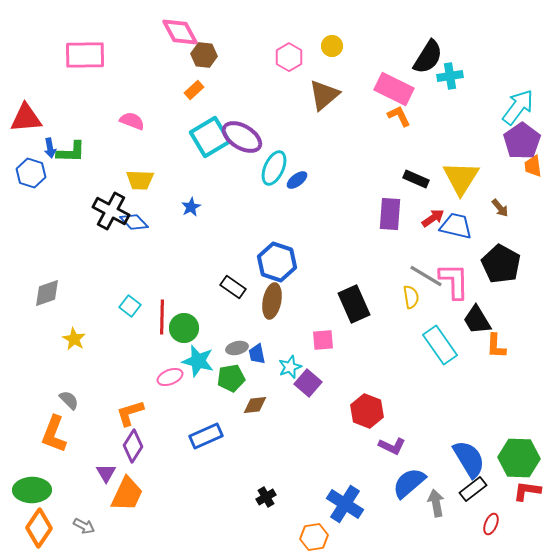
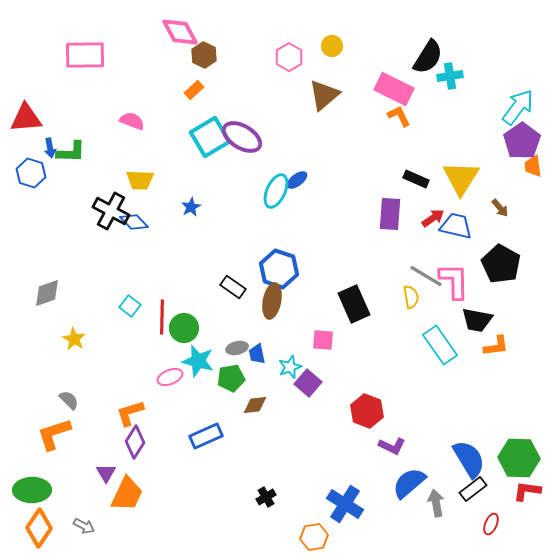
brown hexagon at (204, 55): rotated 20 degrees clockwise
cyan ellipse at (274, 168): moved 2 px right, 23 px down
blue hexagon at (277, 262): moved 2 px right, 7 px down
black trapezoid at (477, 320): rotated 48 degrees counterclockwise
pink square at (323, 340): rotated 10 degrees clockwise
orange L-shape at (496, 346): rotated 100 degrees counterclockwise
orange L-shape at (54, 434): rotated 51 degrees clockwise
purple diamond at (133, 446): moved 2 px right, 4 px up
